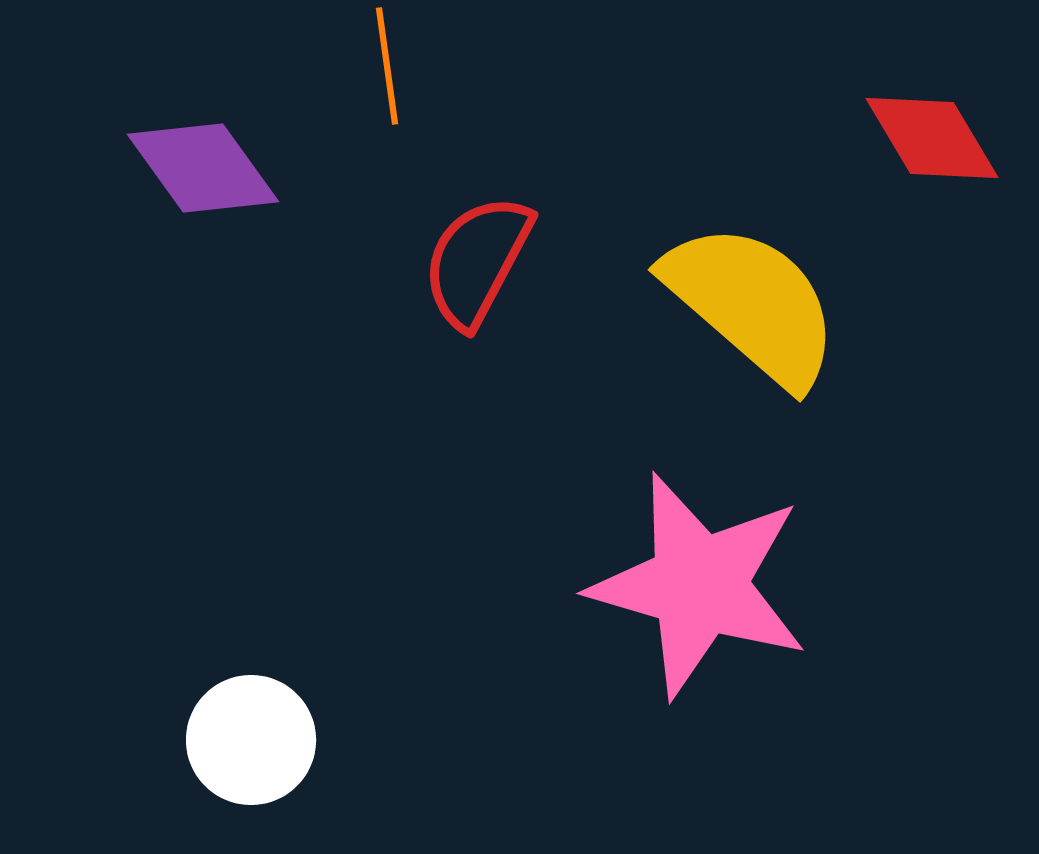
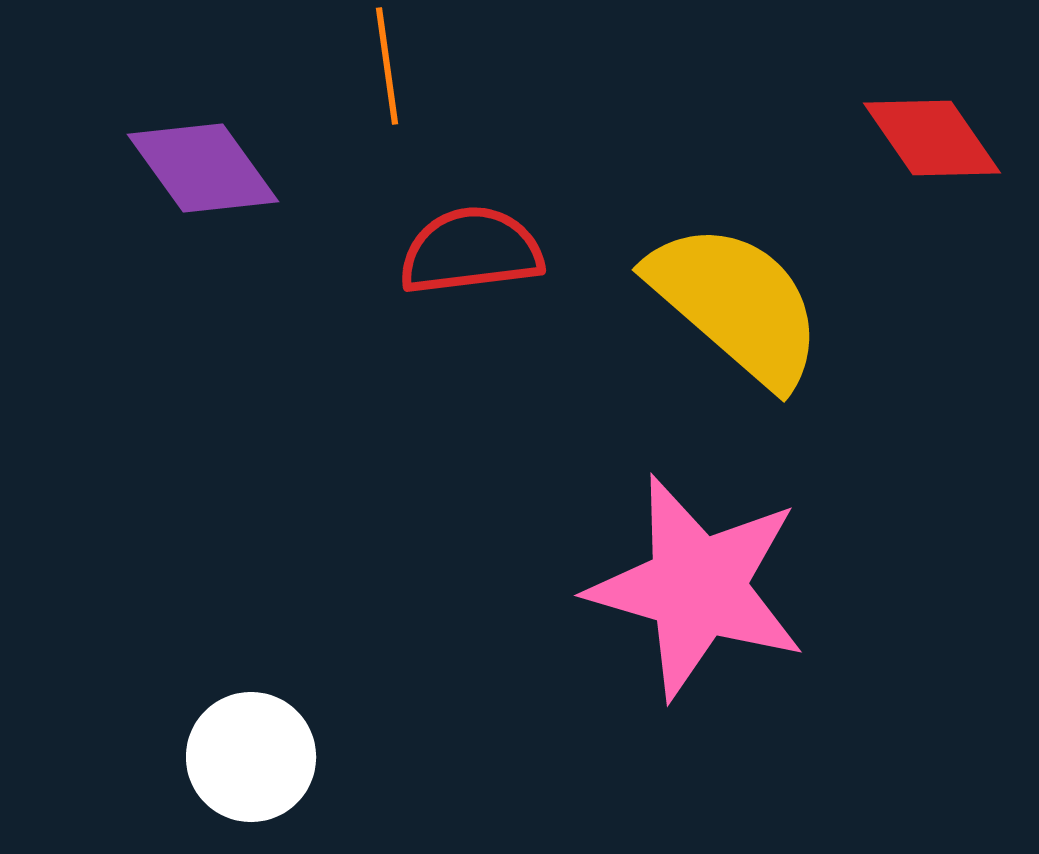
red diamond: rotated 4 degrees counterclockwise
red semicircle: moved 6 px left, 10 px up; rotated 55 degrees clockwise
yellow semicircle: moved 16 px left
pink star: moved 2 px left, 2 px down
white circle: moved 17 px down
